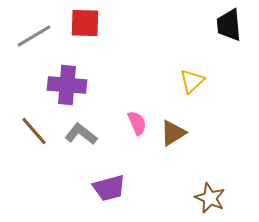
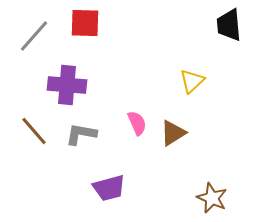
gray line: rotated 18 degrees counterclockwise
gray L-shape: rotated 28 degrees counterclockwise
brown star: moved 2 px right
